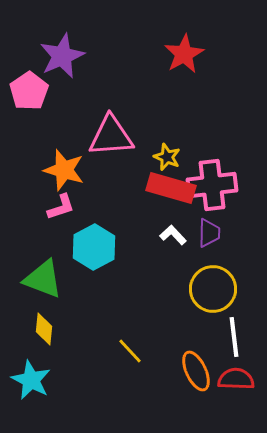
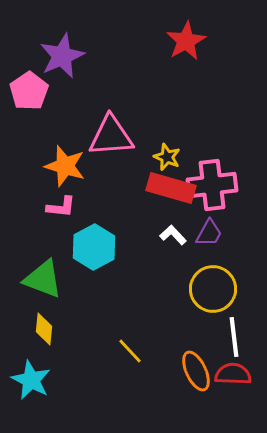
red star: moved 2 px right, 13 px up
orange star: moved 1 px right, 4 px up
pink L-shape: rotated 24 degrees clockwise
purple trapezoid: rotated 28 degrees clockwise
red semicircle: moved 3 px left, 5 px up
